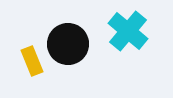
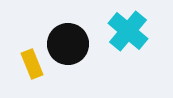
yellow rectangle: moved 3 px down
